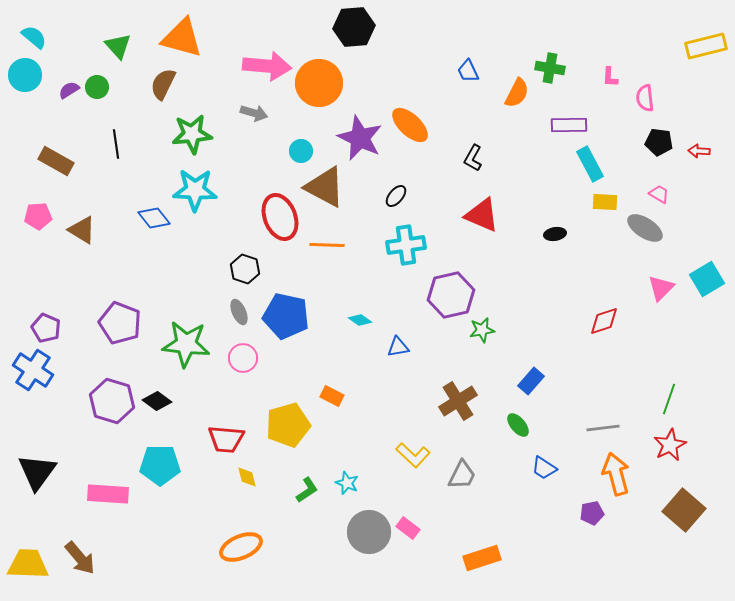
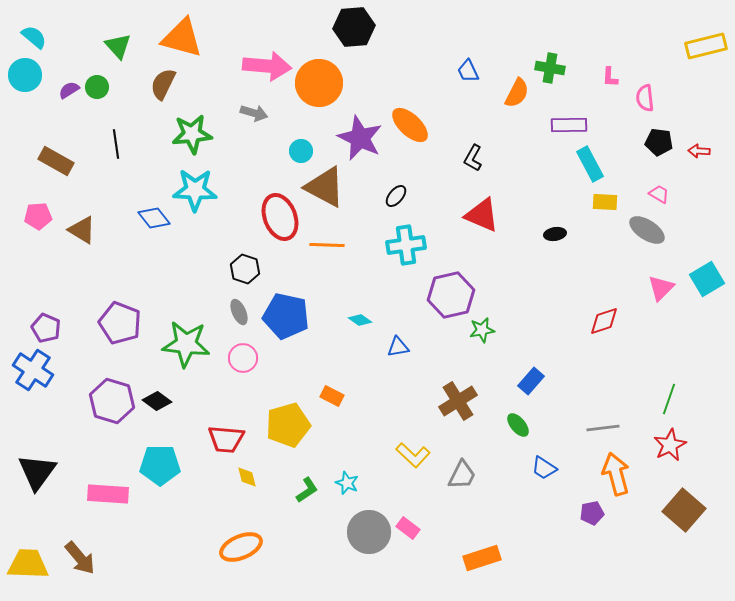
gray ellipse at (645, 228): moved 2 px right, 2 px down
